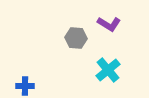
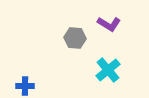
gray hexagon: moved 1 px left
